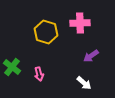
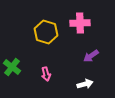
pink arrow: moved 7 px right
white arrow: moved 1 px right, 1 px down; rotated 56 degrees counterclockwise
